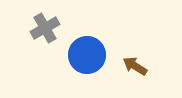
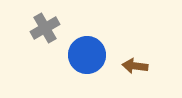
brown arrow: rotated 25 degrees counterclockwise
